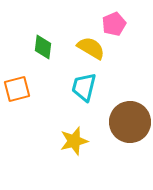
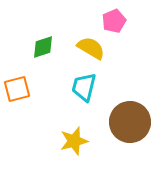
pink pentagon: moved 3 px up
green diamond: rotated 65 degrees clockwise
